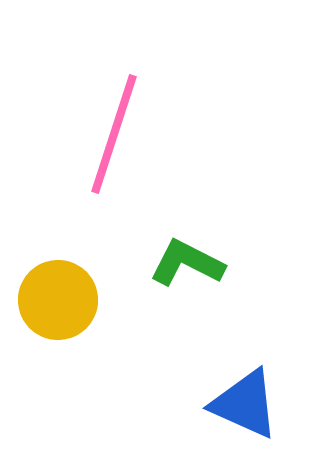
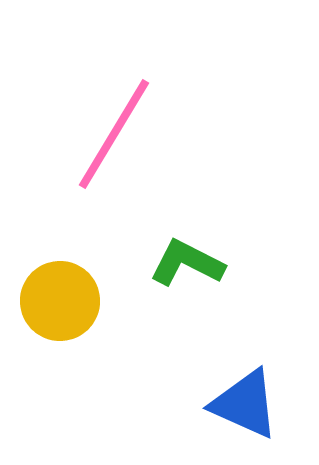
pink line: rotated 13 degrees clockwise
yellow circle: moved 2 px right, 1 px down
